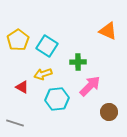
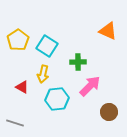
yellow arrow: rotated 60 degrees counterclockwise
